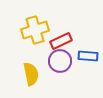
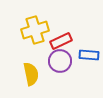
blue rectangle: moved 1 px right, 1 px up
